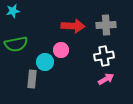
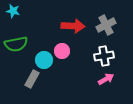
cyan star: rotated 24 degrees clockwise
gray cross: rotated 24 degrees counterclockwise
pink circle: moved 1 px right, 1 px down
cyan circle: moved 1 px left, 2 px up
gray rectangle: rotated 24 degrees clockwise
